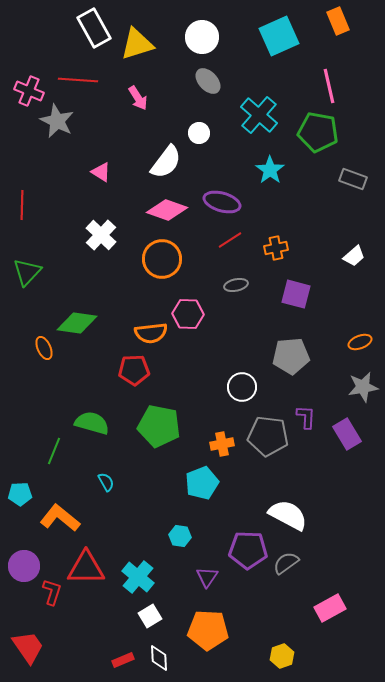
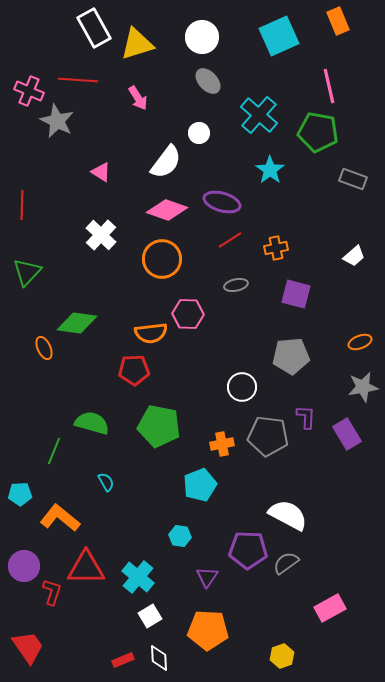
cyan pentagon at (202, 483): moved 2 px left, 2 px down
